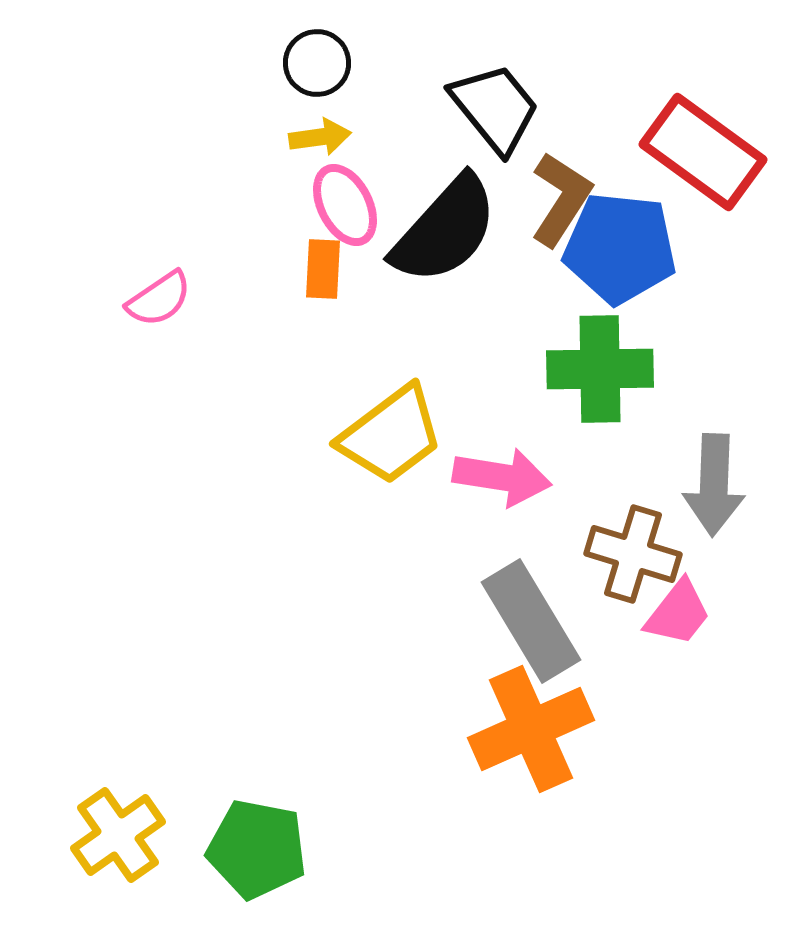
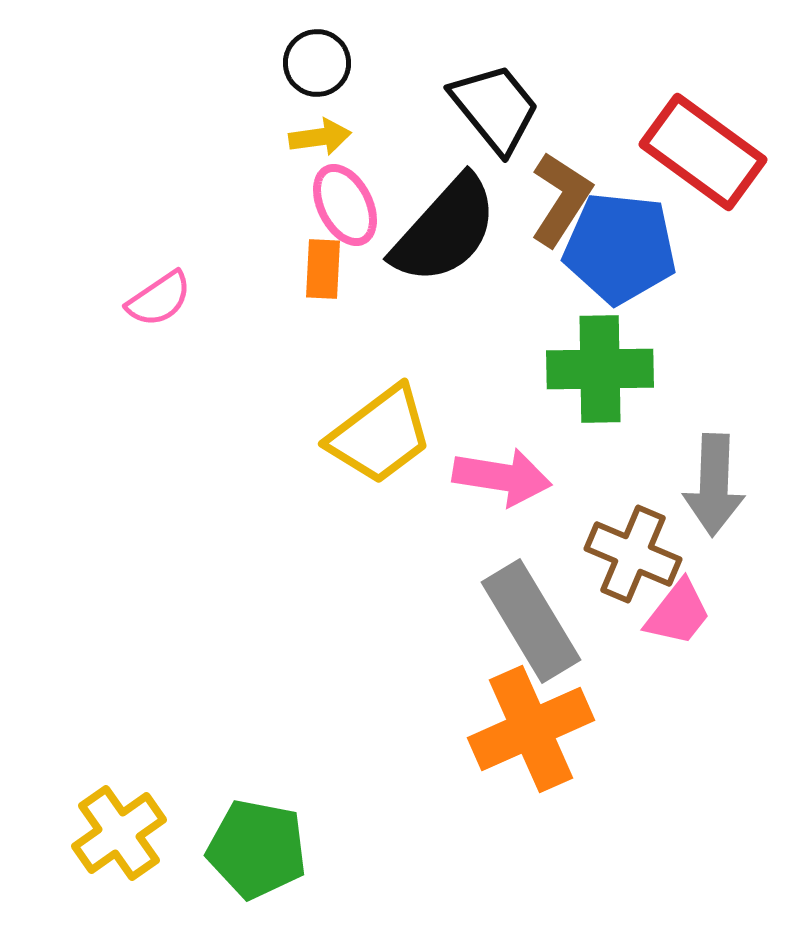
yellow trapezoid: moved 11 px left
brown cross: rotated 6 degrees clockwise
yellow cross: moved 1 px right, 2 px up
